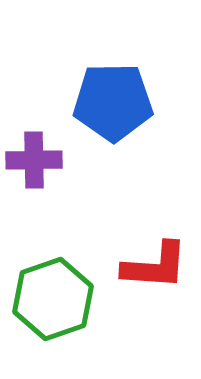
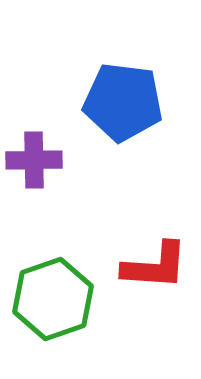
blue pentagon: moved 10 px right; rotated 8 degrees clockwise
